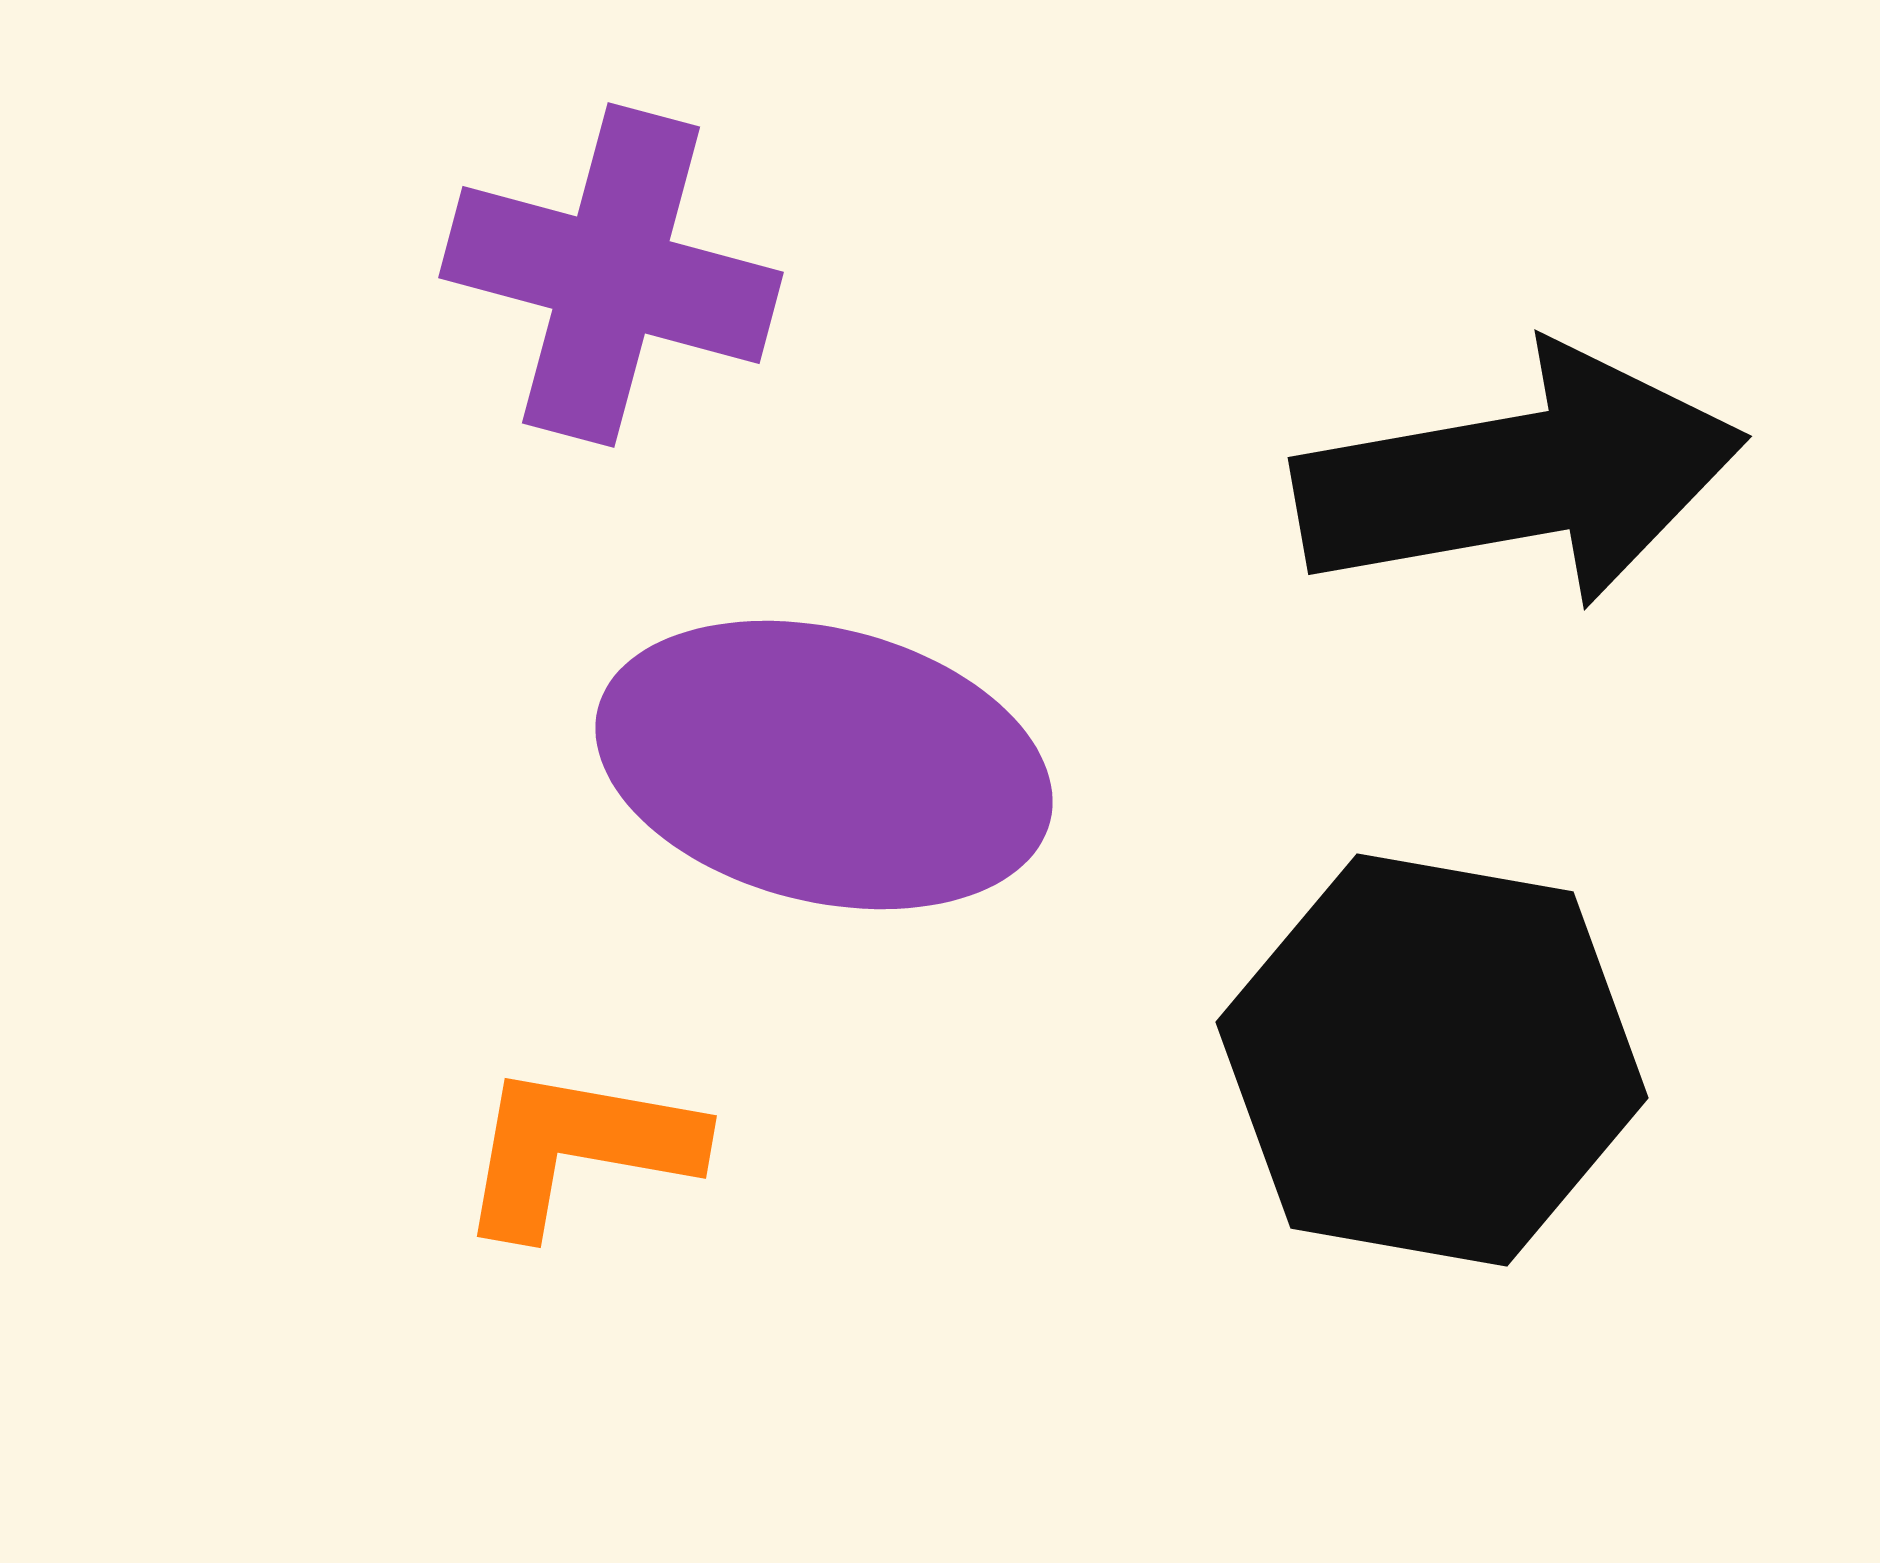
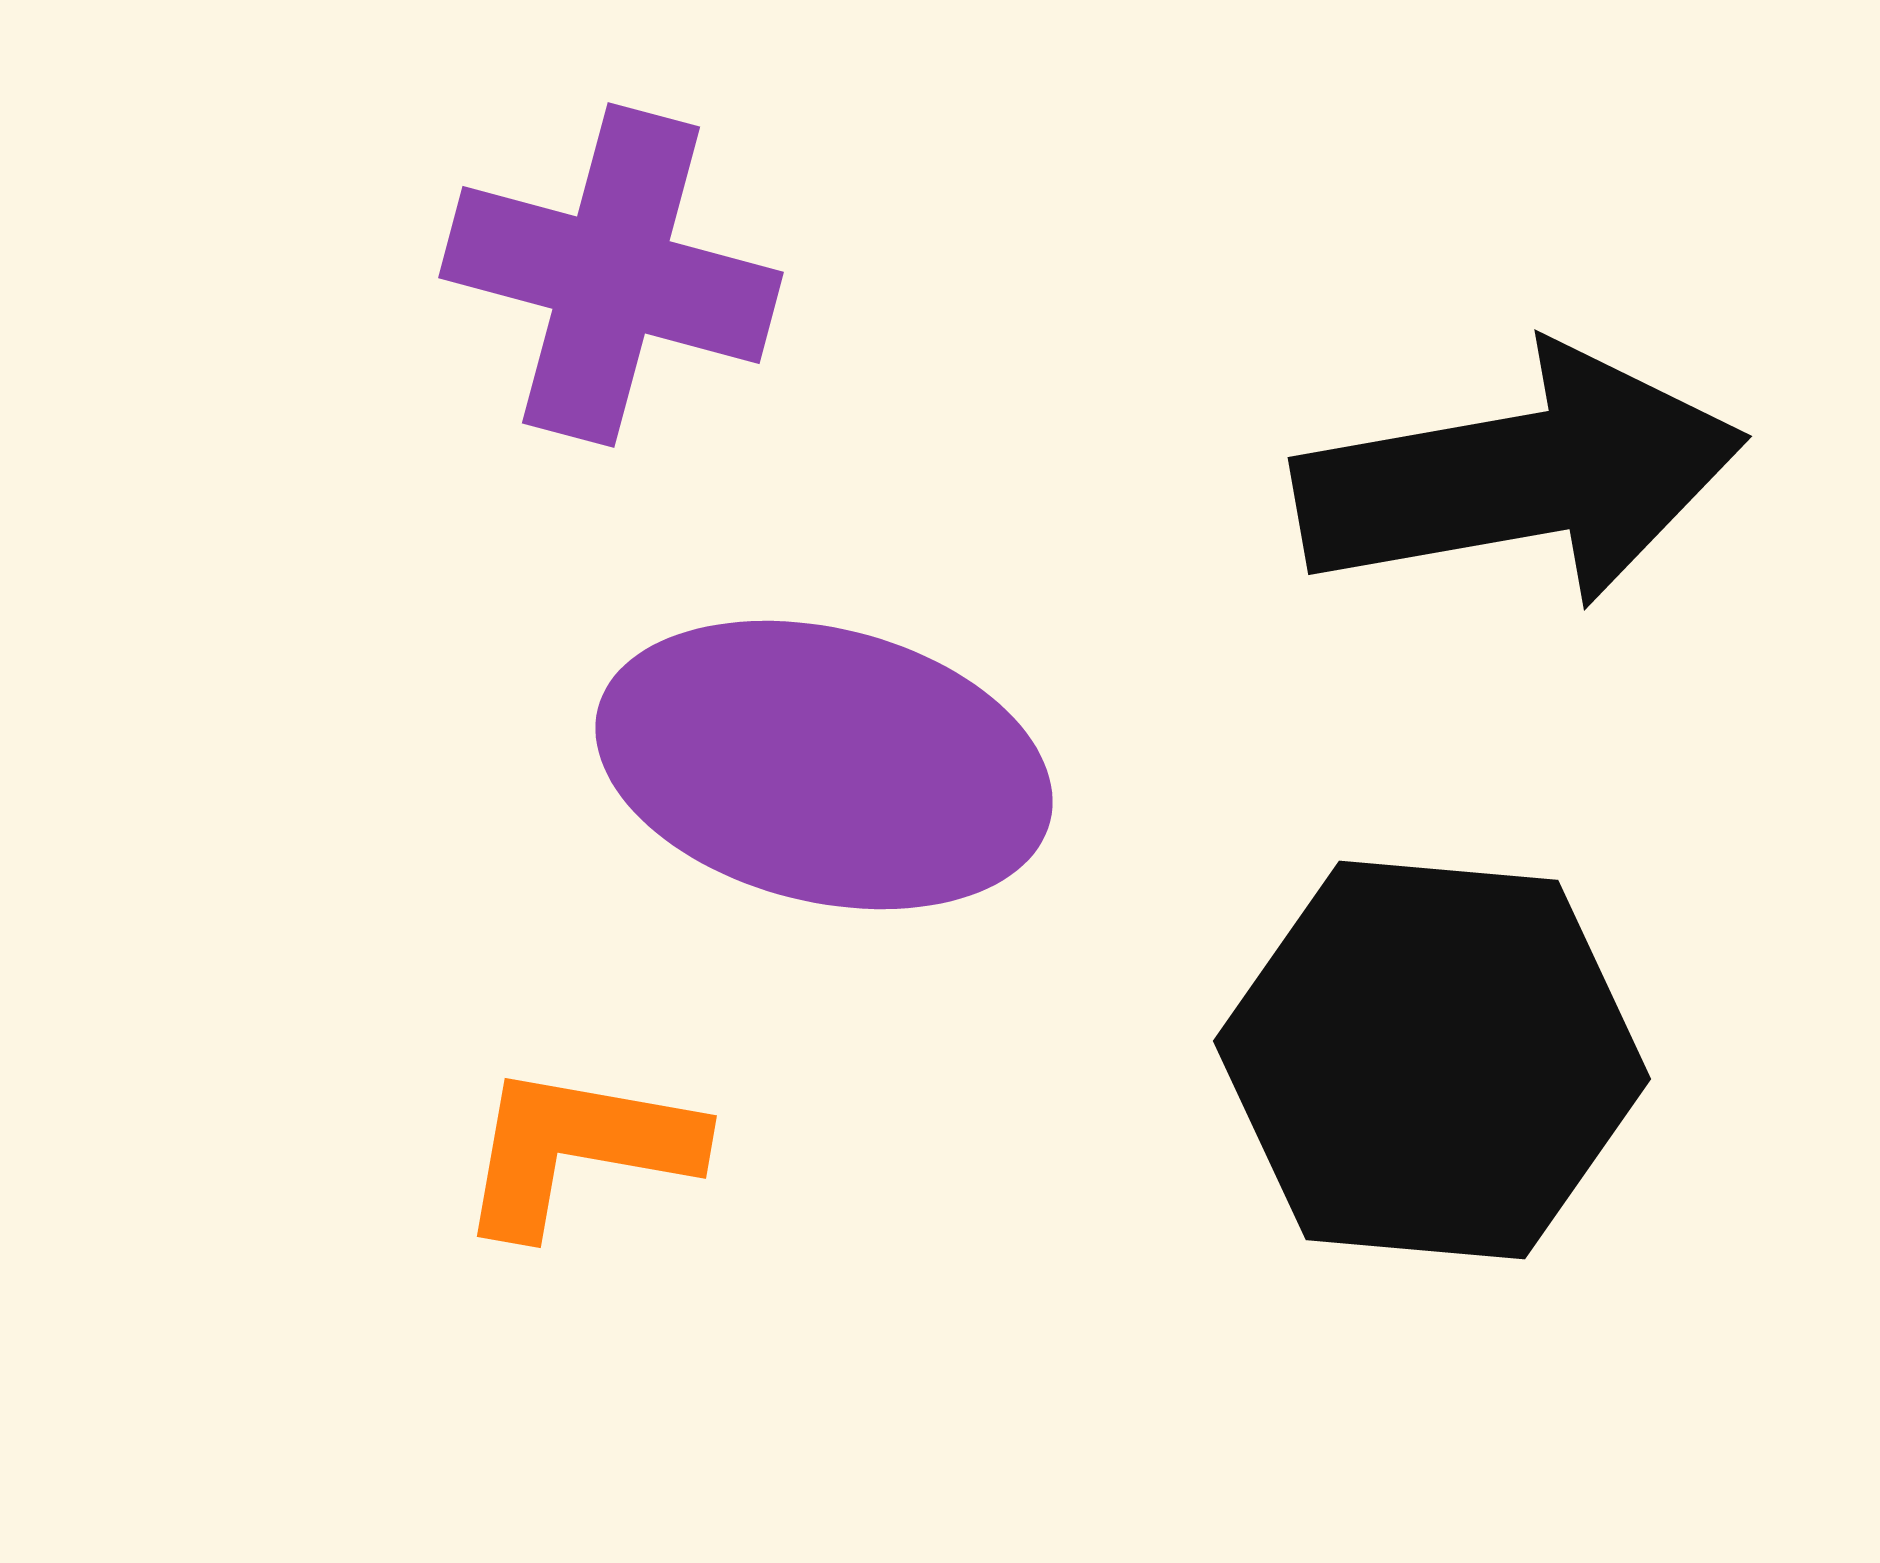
black hexagon: rotated 5 degrees counterclockwise
